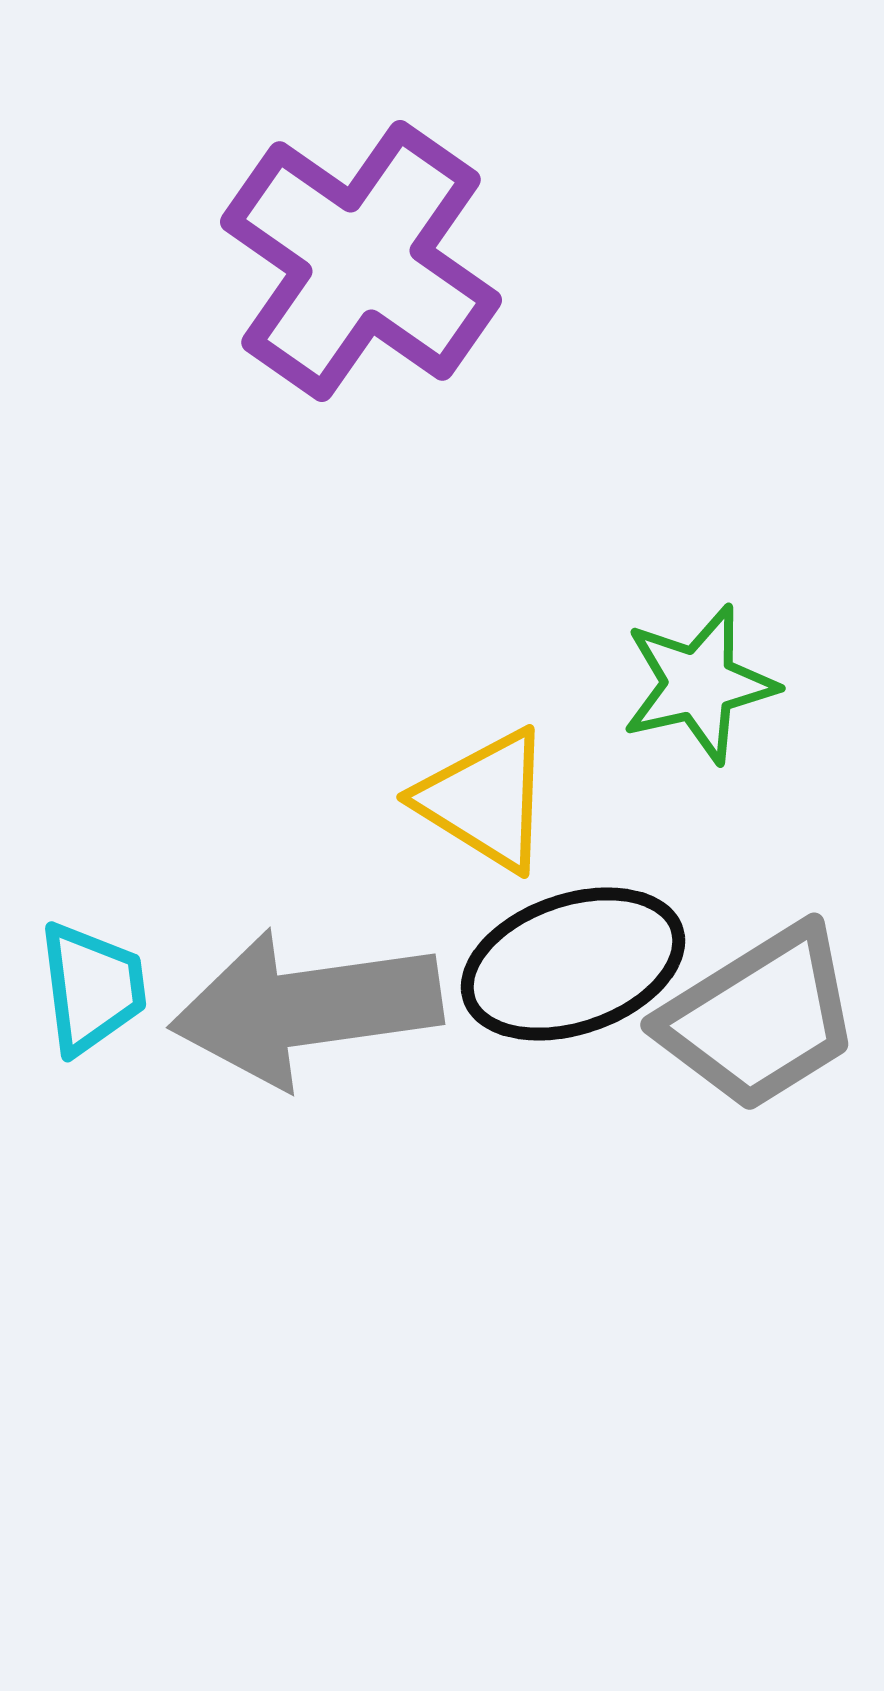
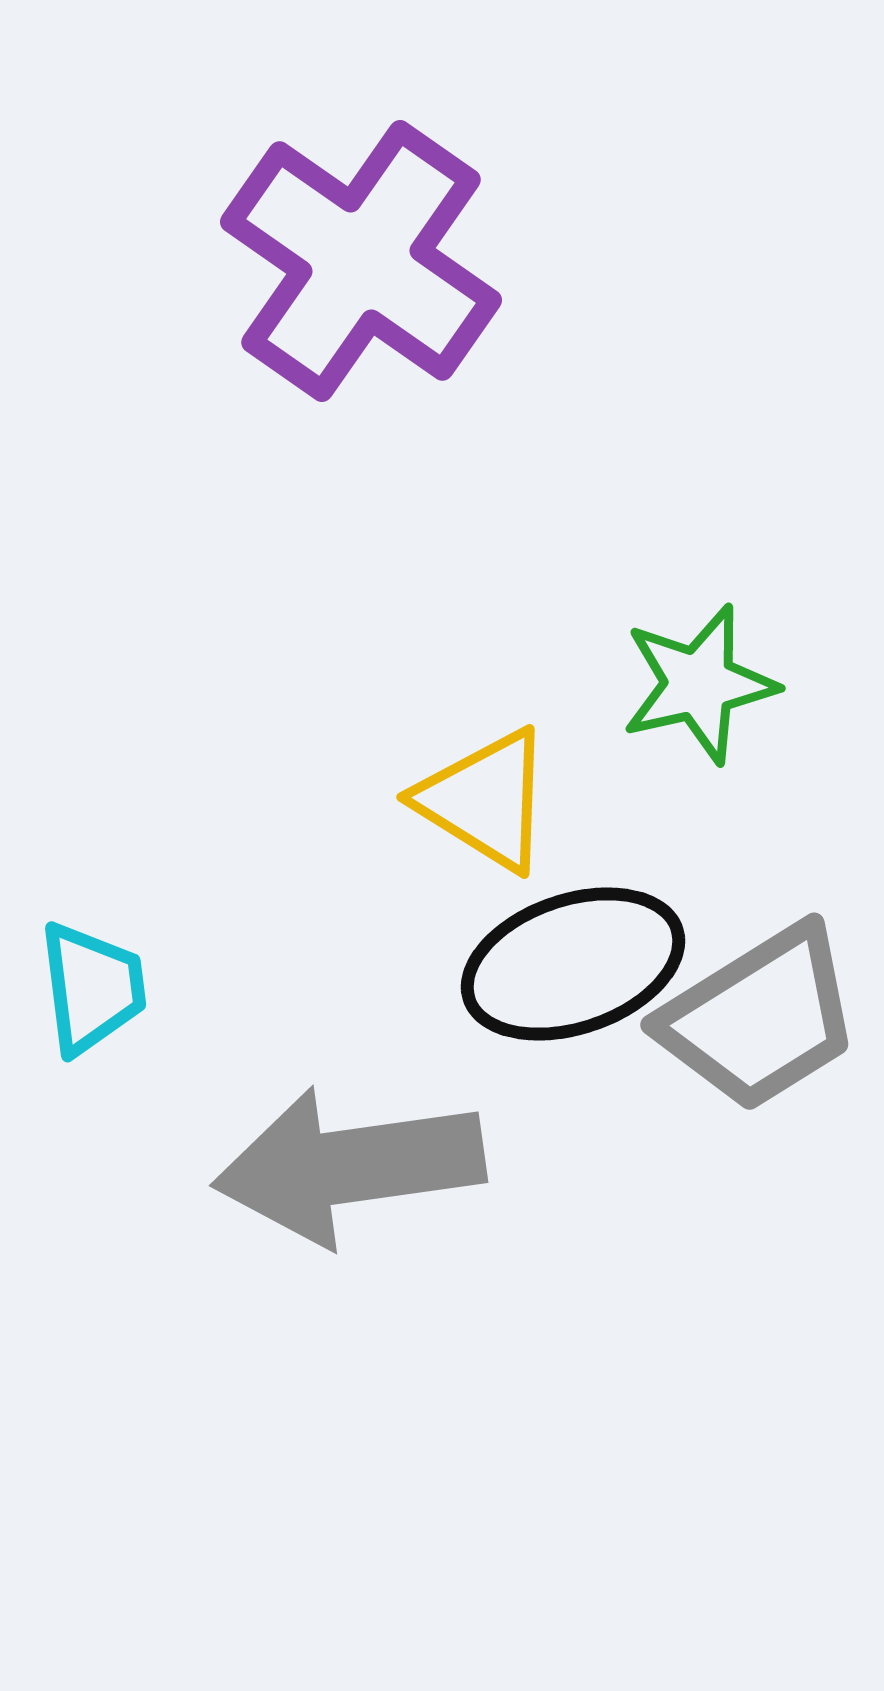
gray arrow: moved 43 px right, 158 px down
